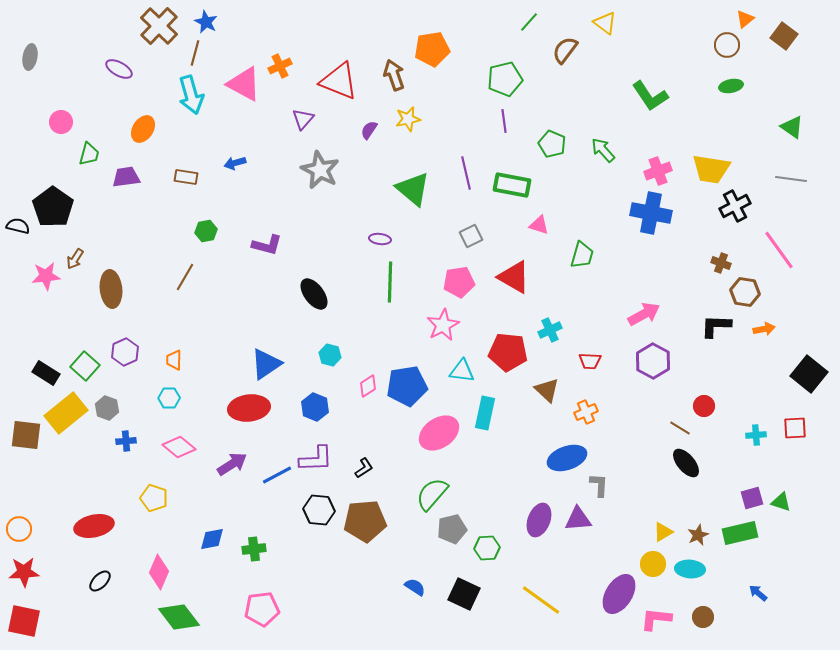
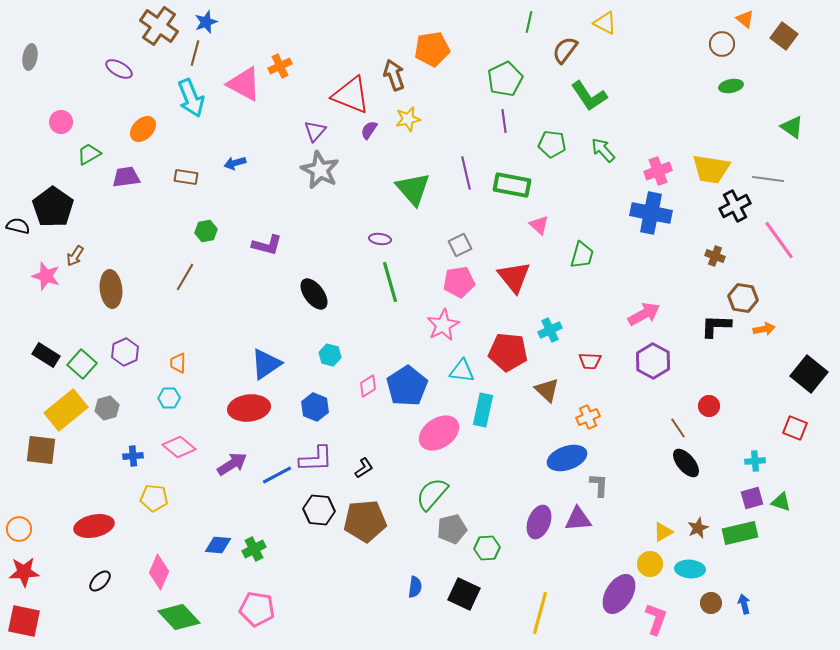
orange triangle at (745, 19): rotated 42 degrees counterclockwise
blue star at (206, 22): rotated 25 degrees clockwise
green line at (529, 22): rotated 30 degrees counterclockwise
yellow triangle at (605, 23): rotated 10 degrees counterclockwise
brown cross at (159, 26): rotated 9 degrees counterclockwise
brown circle at (727, 45): moved 5 px left, 1 px up
green pentagon at (505, 79): rotated 12 degrees counterclockwise
red triangle at (339, 81): moved 12 px right, 14 px down
cyan arrow at (191, 95): moved 3 px down; rotated 6 degrees counterclockwise
green L-shape at (650, 96): moved 61 px left
purple triangle at (303, 119): moved 12 px right, 12 px down
orange ellipse at (143, 129): rotated 12 degrees clockwise
green pentagon at (552, 144): rotated 16 degrees counterclockwise
green trapezoid at (89, 154): rotated 135 degrees counterclockwise
gray line at (791, 179): moved 23 px left
green triangle at (413, 189): rotated 9 degrees clockwise
pink triangle at (539, 225): rotated 25 degrees clockwise
gray square at (471, 236): moved 11 px left, 9 px down
pink line at (779, 250): moved 10 px up
brown arrow at (75, 259): moved 3 px up
brown cross at (721, 263): moved 6 px left, 7 px up
pink star at (46, 276): rotated 24 degrees clockwise
red triangle at (514, 277): rotated 21 degrees clockwise
green line at (390, 282): rotated 18 degrees counterclockwise
brown hexagon at (745, 292): moved 2 px left, 6 px down
orange trapezoid at (174, 360): moved 4 px right, 3 px down
green square at (85, 366): moved 3 px left, 2 px up
black rectangle at (46, 373): moved 18 px up
blue pentagon at (407, 386): rotated 24 degrees counterclockwise
red circle at (704, 406): moved 5 px right
gray hexagon at (107, 408): rotated 25 degrees clockwise
orange cross at (586, 412): moved 2 px right, 5 px down
yellow rectangle at (66, 413): moved 3 px up
cyan rectangle at (485, 413): moved 2 px left, 3 px up
brown line at (680, 428): moved 2 px left; rotated 25 degrees clockwise
red square at (795, 428): rotated 25 degrees clockwise
brown square at (26, 435): moved 15 px right, 15 px down
cyan cross at (756, 435): moved 1 px left, 26 px down
blue cross at (126, 441): moved 7 px right, 15 px down
yellow pentagon at (154, 498): rotated 12 degrees counterclockwise
purple ellipse at (539, 520): moved 2 px down
brown star at (698, 535): moved 7 px up
blue diamond at (212, 539): moved 6 px right, 6 px down; rotated 16 degrees clockwise
green cross at (254, 549): rotated 20 degrees counterclockwise
yellow circle at (653, 564): moved 3 px left
blue semicircle at (415, 587): rotated 65 degrees clockwise
blue arrow at (758, 593): moved 14 px left, 11 px down; rotated 36 degrees clockwise
yellow line at (541, 600): moved 1 px left, 13 px down; rotated 69 degrees clockwise
pink pentagon at (262, 609): moved 5 px left; rotated 16 degrees clockwise
green diamond at (179, 617): rotated 6 degrees counterclockwise
brown circle at (703, 617): moved 8 px right, 14 px up
pink L-shape at (656, 619): rotated 104 degrees clockwise
